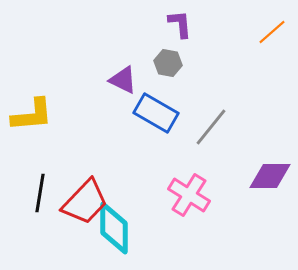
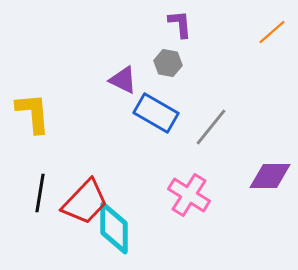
yellow L-shape: moved 1 px right, 2 px up; rotated 90 degrees counterclockwise
